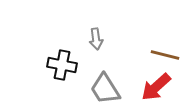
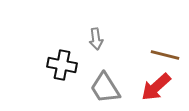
gray trapezoid: moved 1 px up
